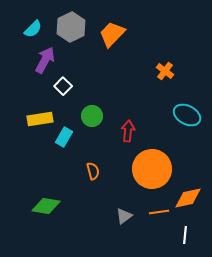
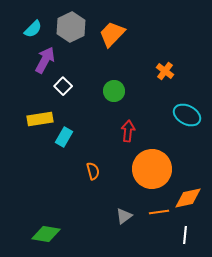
green circle: moved 22 px right, 25 px up
green diamond: moved 28 px down
